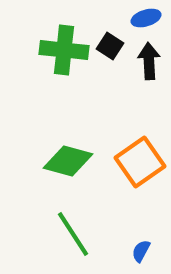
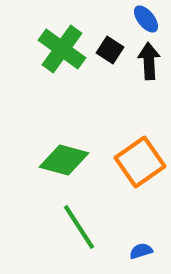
blue ellipse: moved 1 px down; rotated 68 degrees clockwise
black square: moved 4 px down
green cross: moved 2 px left, 1 px up; rotated 30 degrees clockwise
green diamond: moved 4 px left, 1 px up
green line: moved 6 px right, 7 px up
blue semicircle: rotated 45 degrees clockwise
